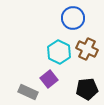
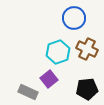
blue circle: moved 1 px right
cyan hexagon: moved 1 px left; rotated 15 degrees clockwise
